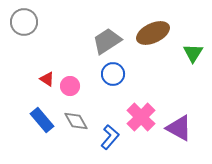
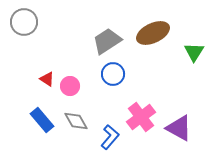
green triangle: moved 1 px right, 1 px up
pink cross: rotated 8 degrees clockwise
